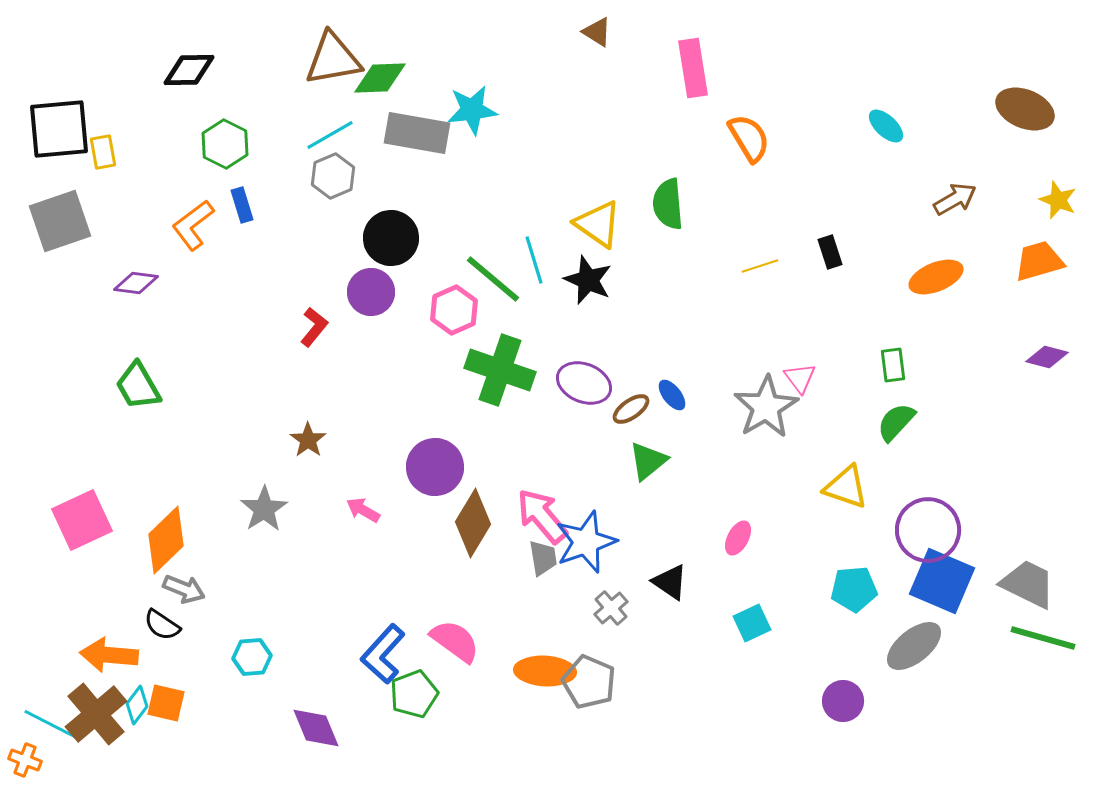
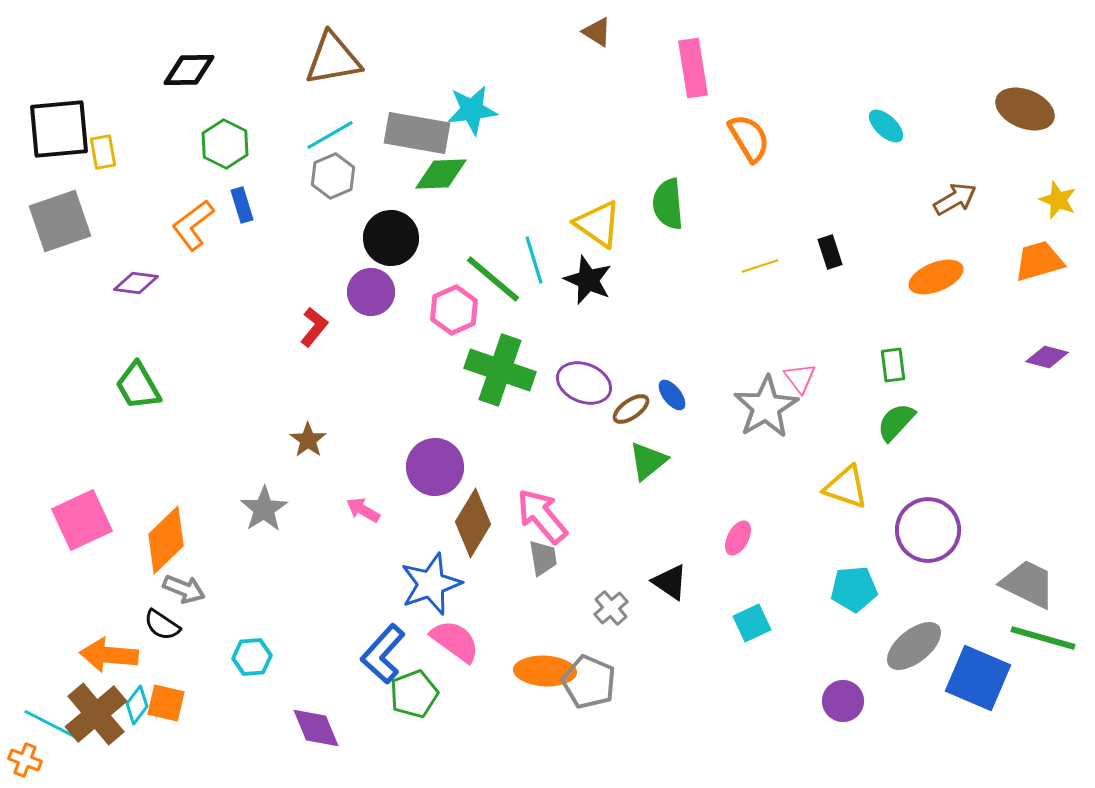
green diamond at (380, 78): moved 61 px right, 96 px down
blue star at (586, 542): moved 155 px left, 42 px down
blue square at (942, 581): moved 36 px right, 97 px down
